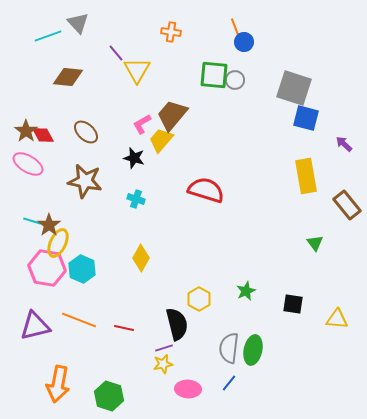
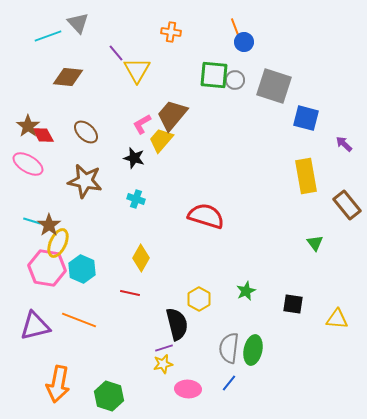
gray square at (294, 88): moved 20 px left, 2 px up
brown star at (26, 131): moved 2 px right, 5 px up
red semicircle at (206, 190): moved 26 px down
red line at (124, 328): moved 6 px right, 35 px up
